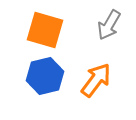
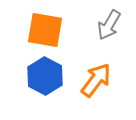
orange square: rotated 6 degrees counterclockwise
blue hexagon: rotated 18 degrees counterclockwise
